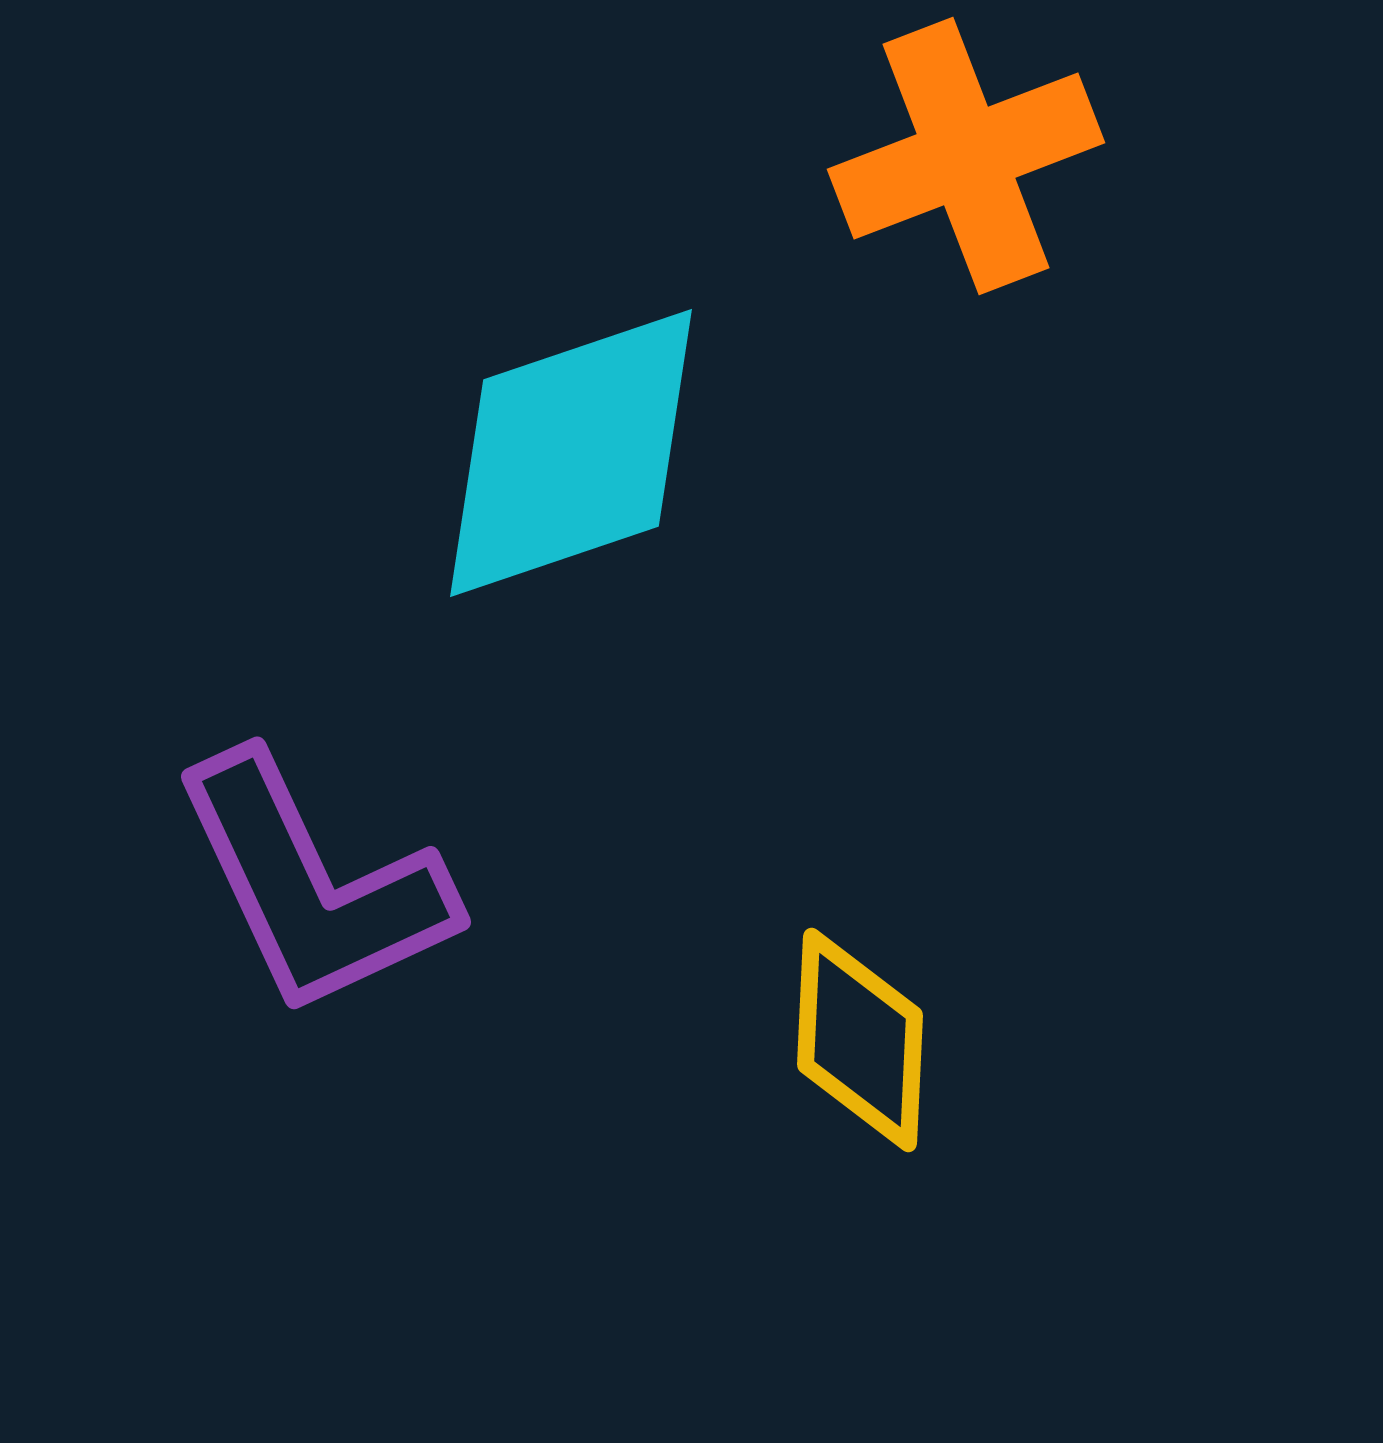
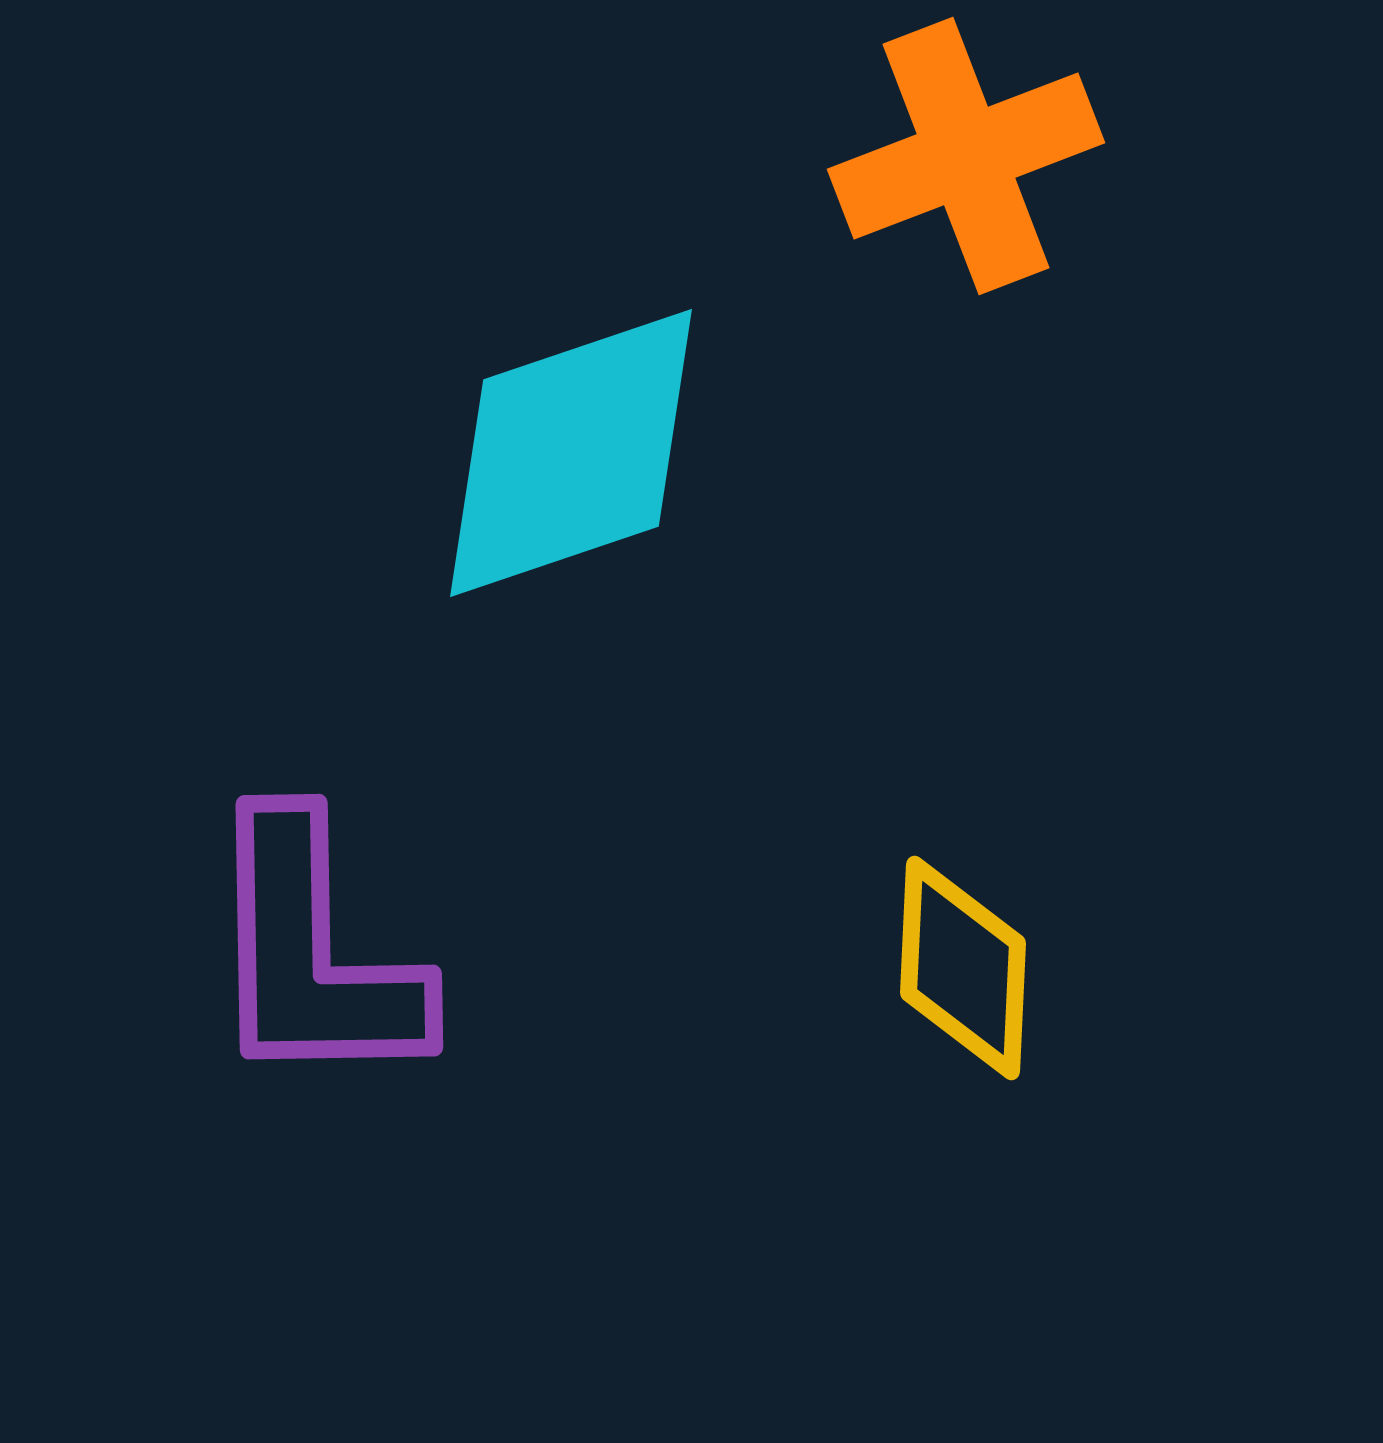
purple L-shape: moved 68 px down; rotated 24 degrees clockwise
yellow diamond: moved 103 px right, 72 px up
